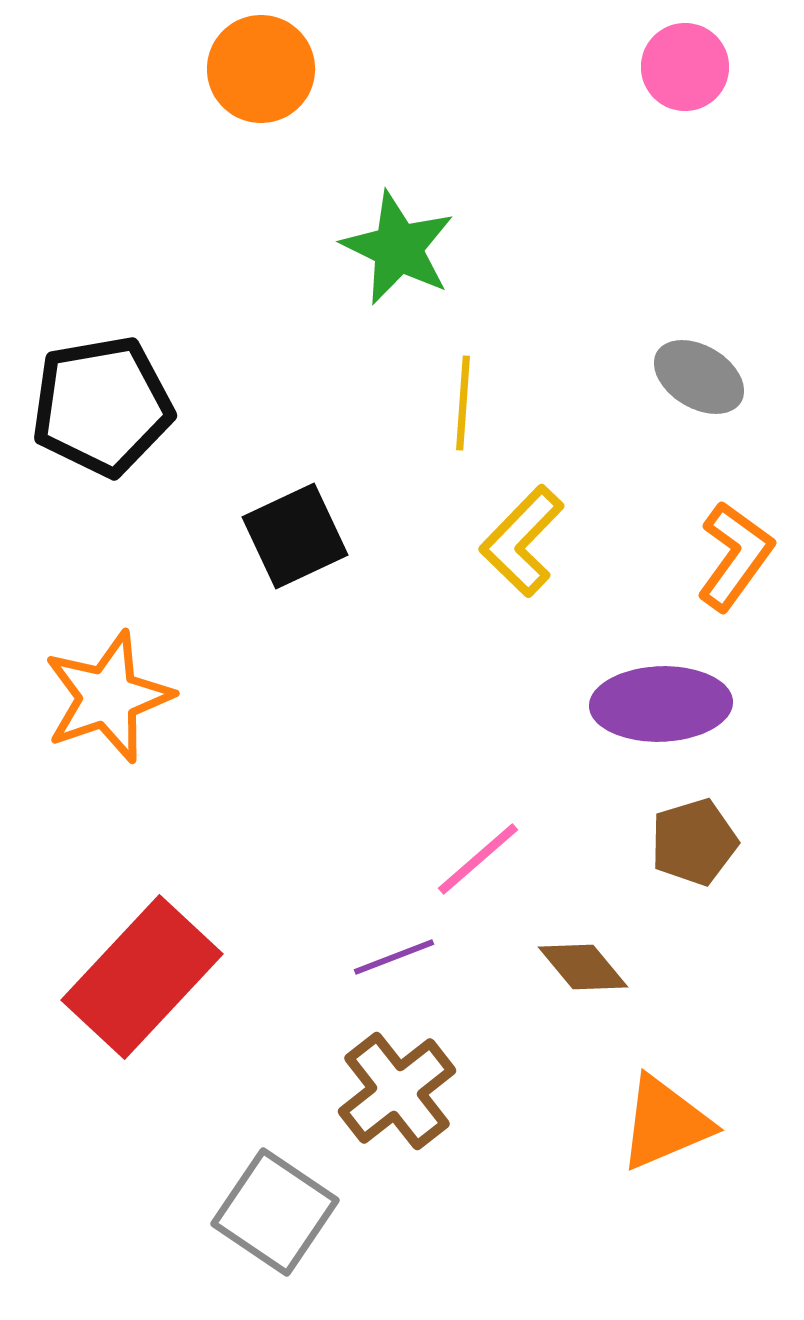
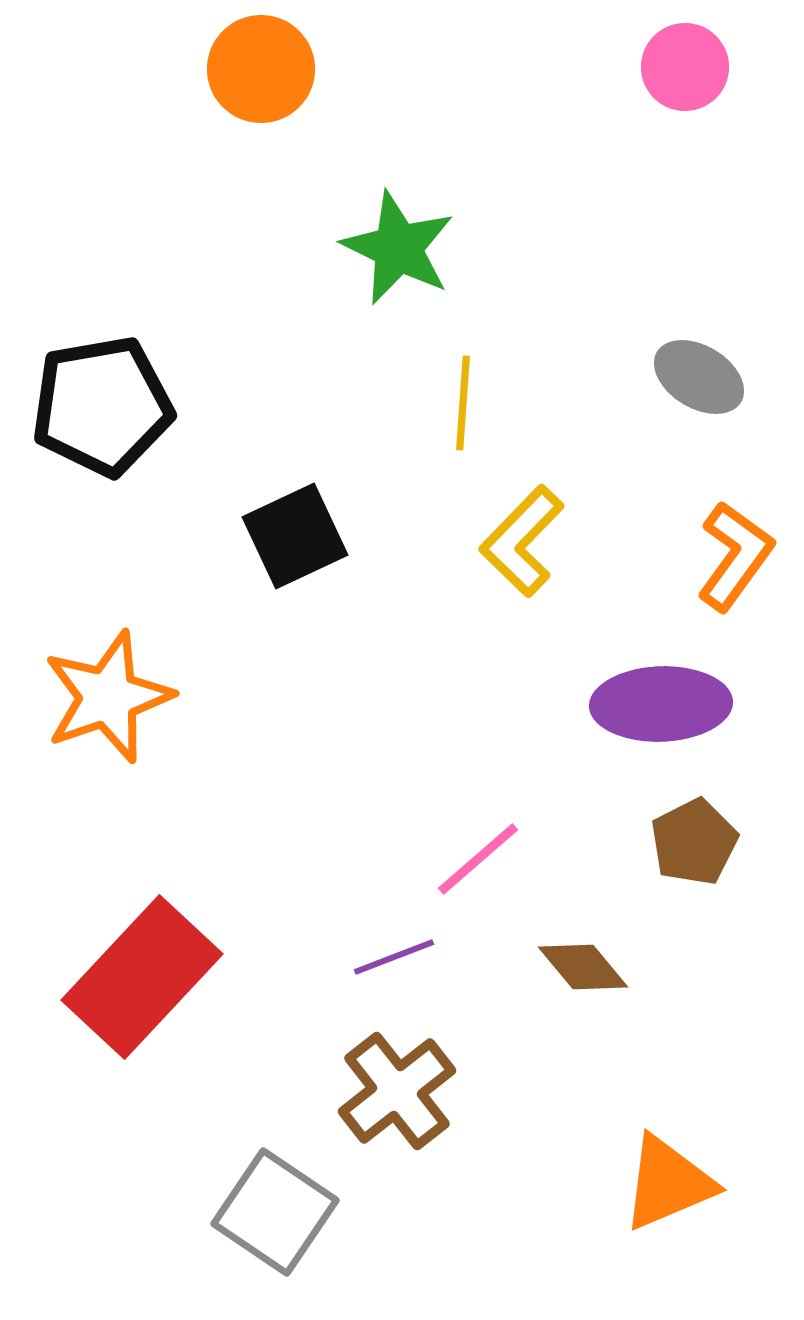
brown pentagon: rotated 10 degrees counterclockwise
orange triangle: moved 3 px right, 60 px down
